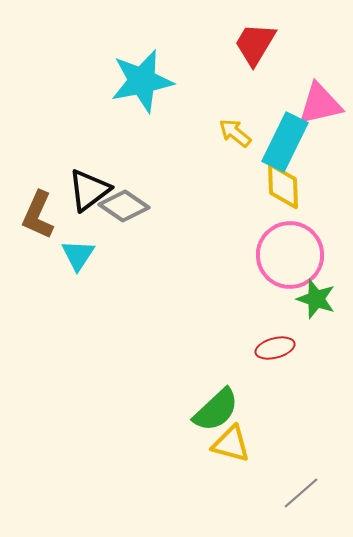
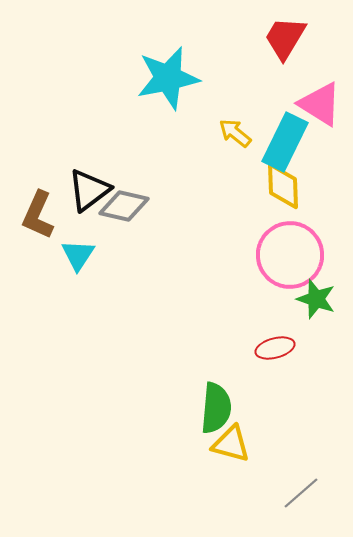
red trapezoid: moved 30 px right, 6 px up
cyan star: moved 26 px right, 3 px up
pink triangle: rotated 45 degrees clockwise
gray diamond: rotated 21 degrees counterclockwise
green semicircle: moved 2 px up; rotated 42 degrees counterclockwise
